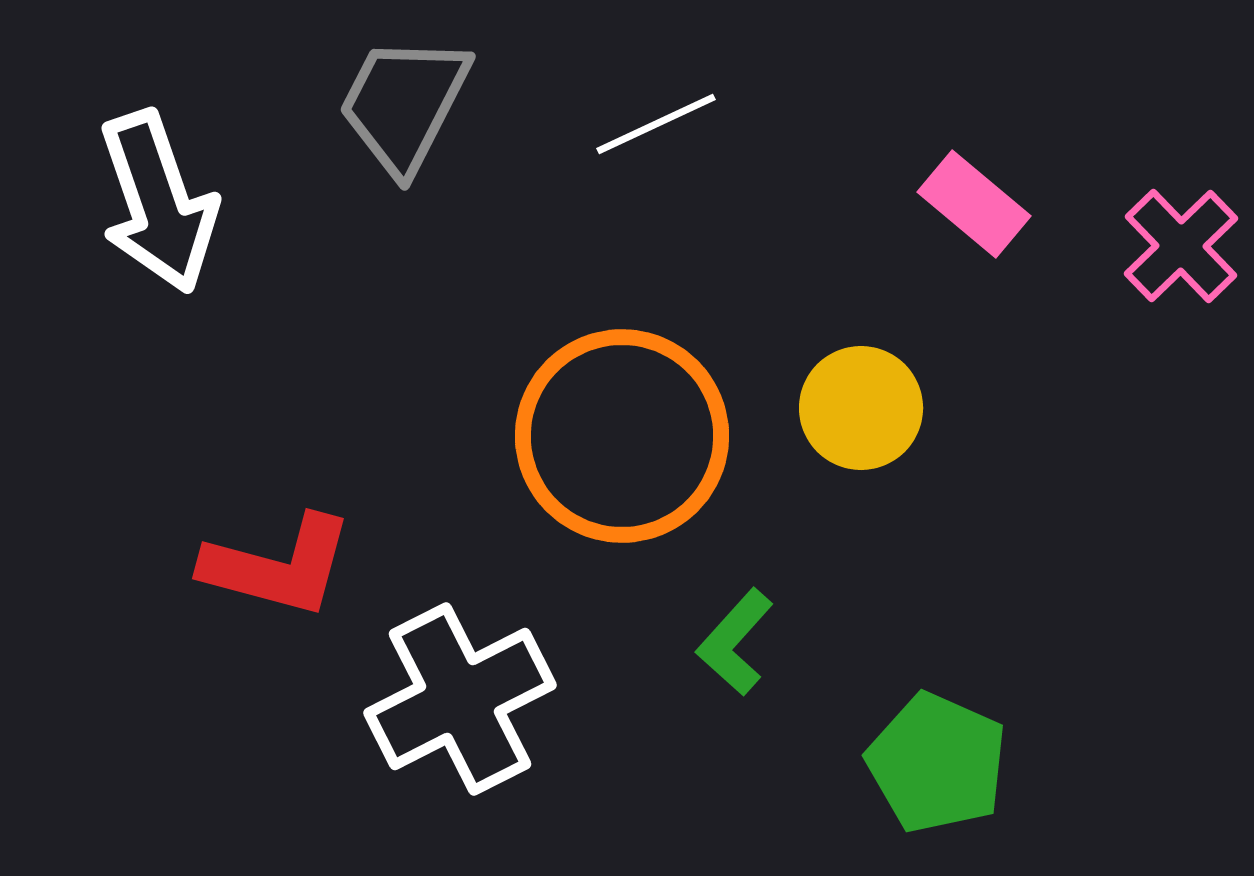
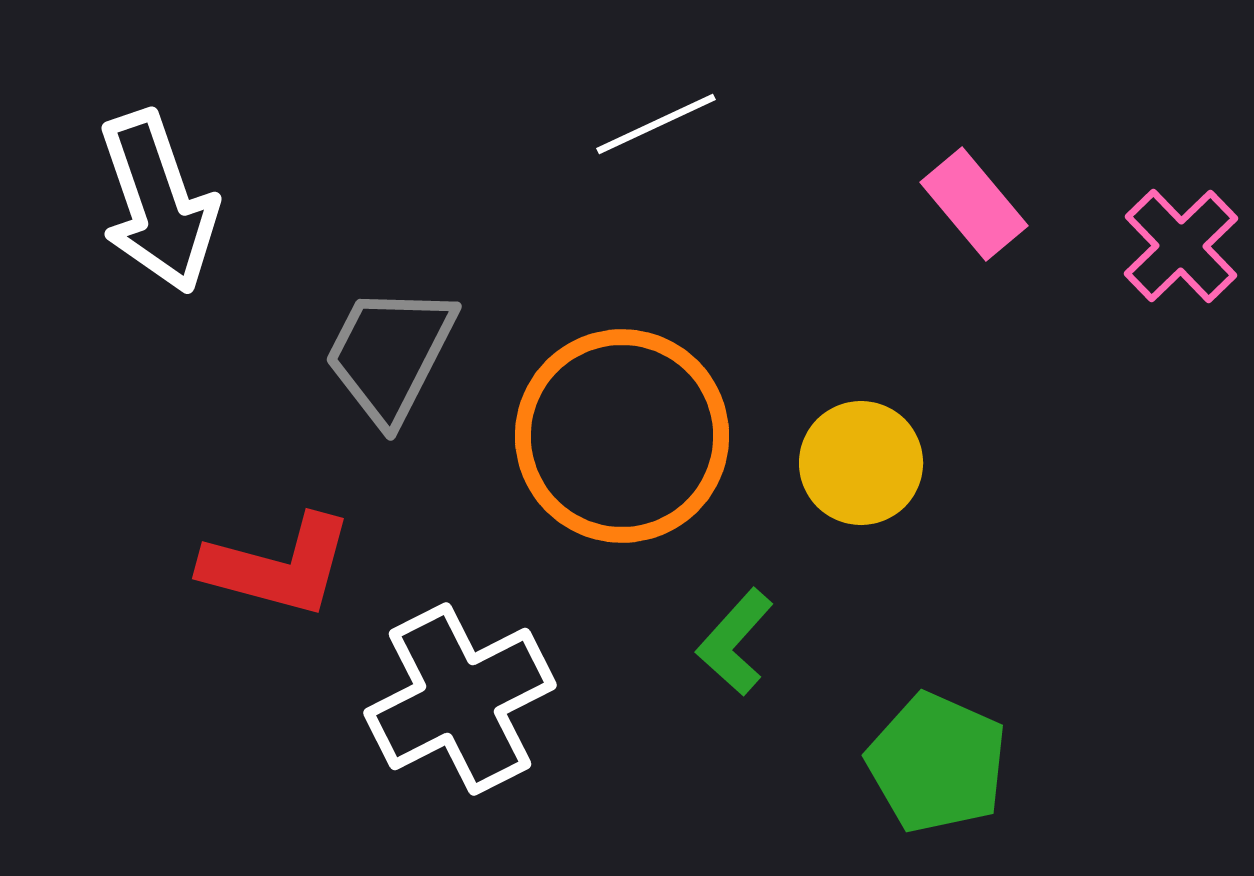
gray trapezoid: moved 14 px left, 250 px down
pink rectangle: rotated 10 degrees clockwise
yellow circle: moved 55 px down
